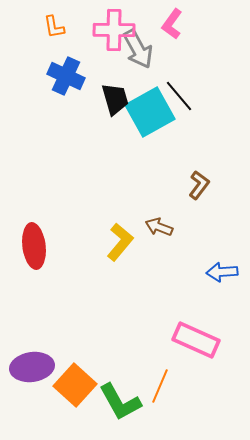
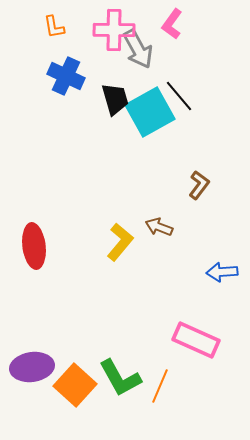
green L-shape: moved 24 px up
